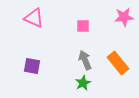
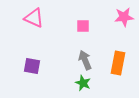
orange rectangle: rotated 50 degrees clockwise
green star: rotated 21 degrees counterclockwise
